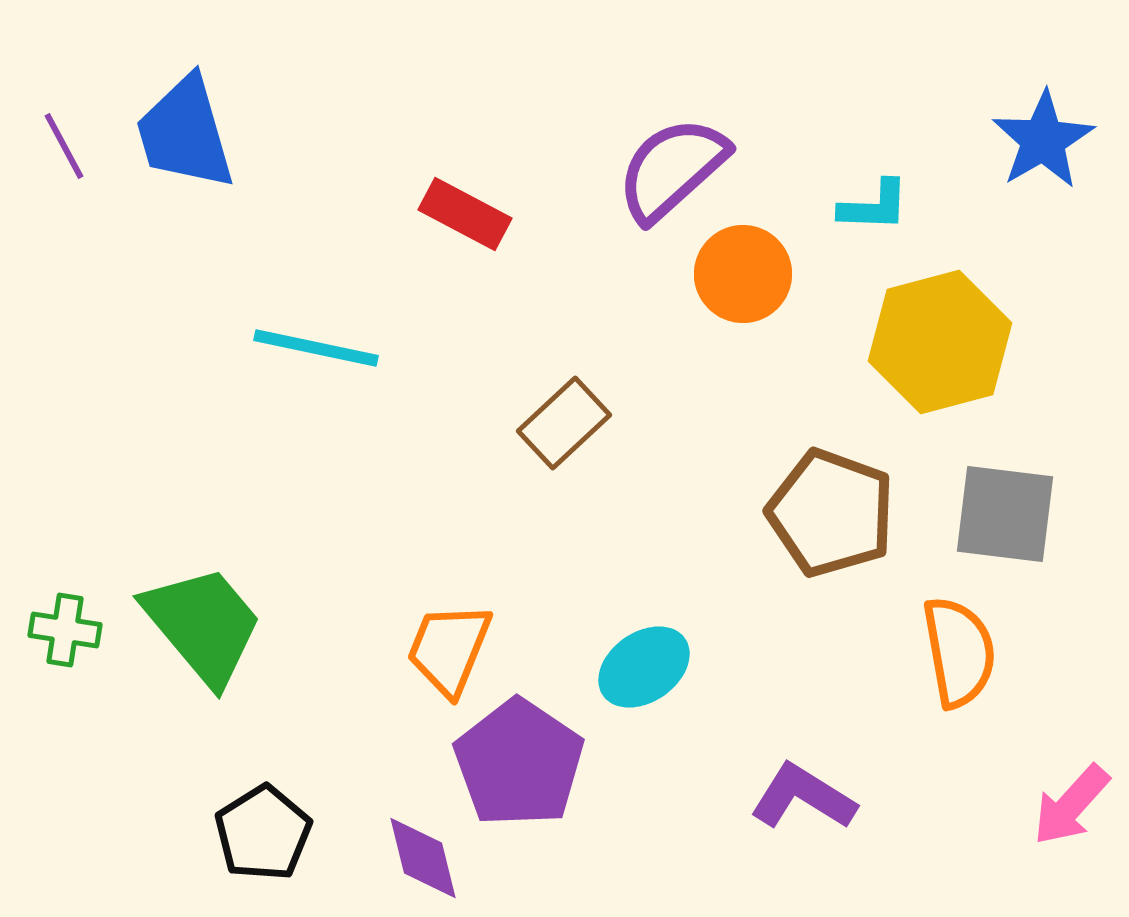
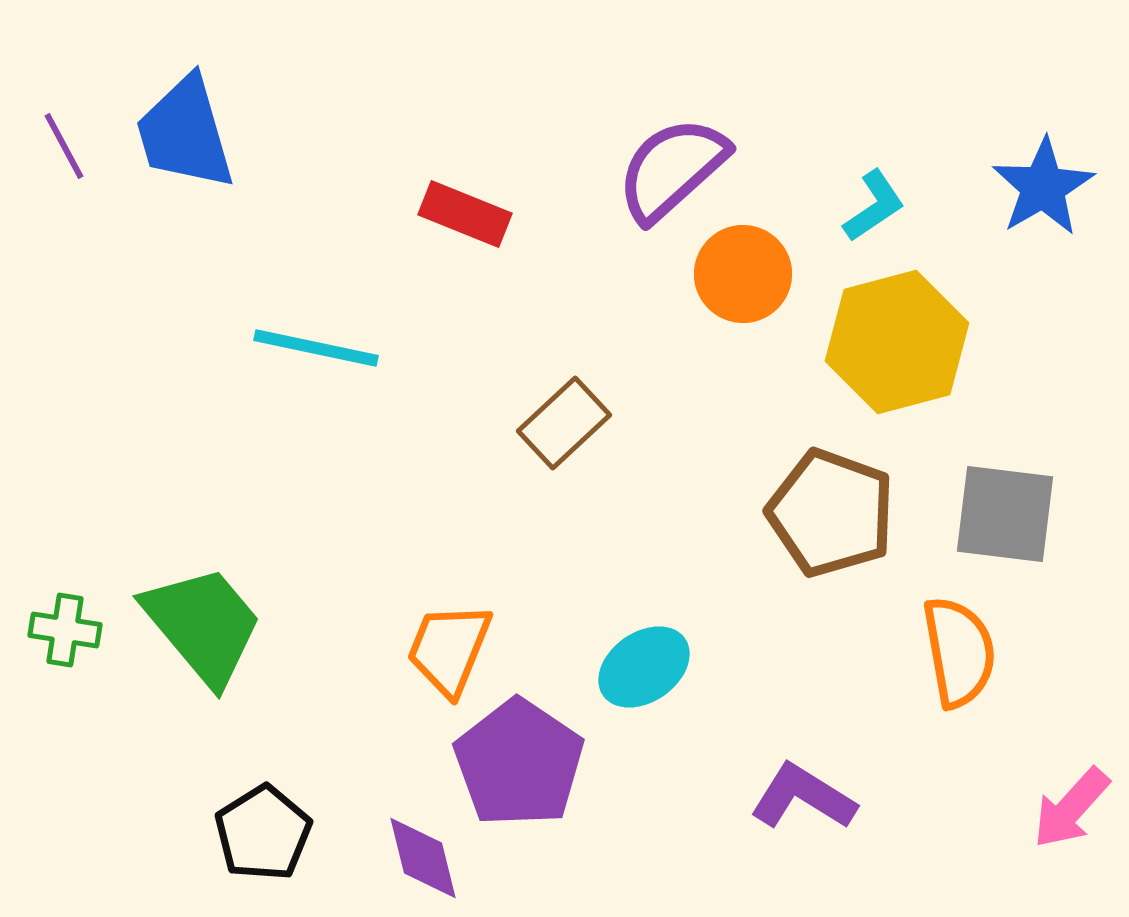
blue star: moved 47 px down
cyan L-shape: rotated 36 degrees counterclockwise
red rectangle: rotated 6 degrees counterclockwise
yellow hexagon: moved 43 px left
pink arrow: moved 3 px down
